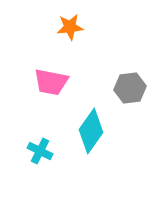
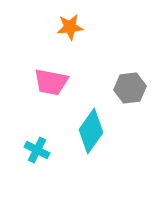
cyan cross: moved 3 px left, 1 px up
